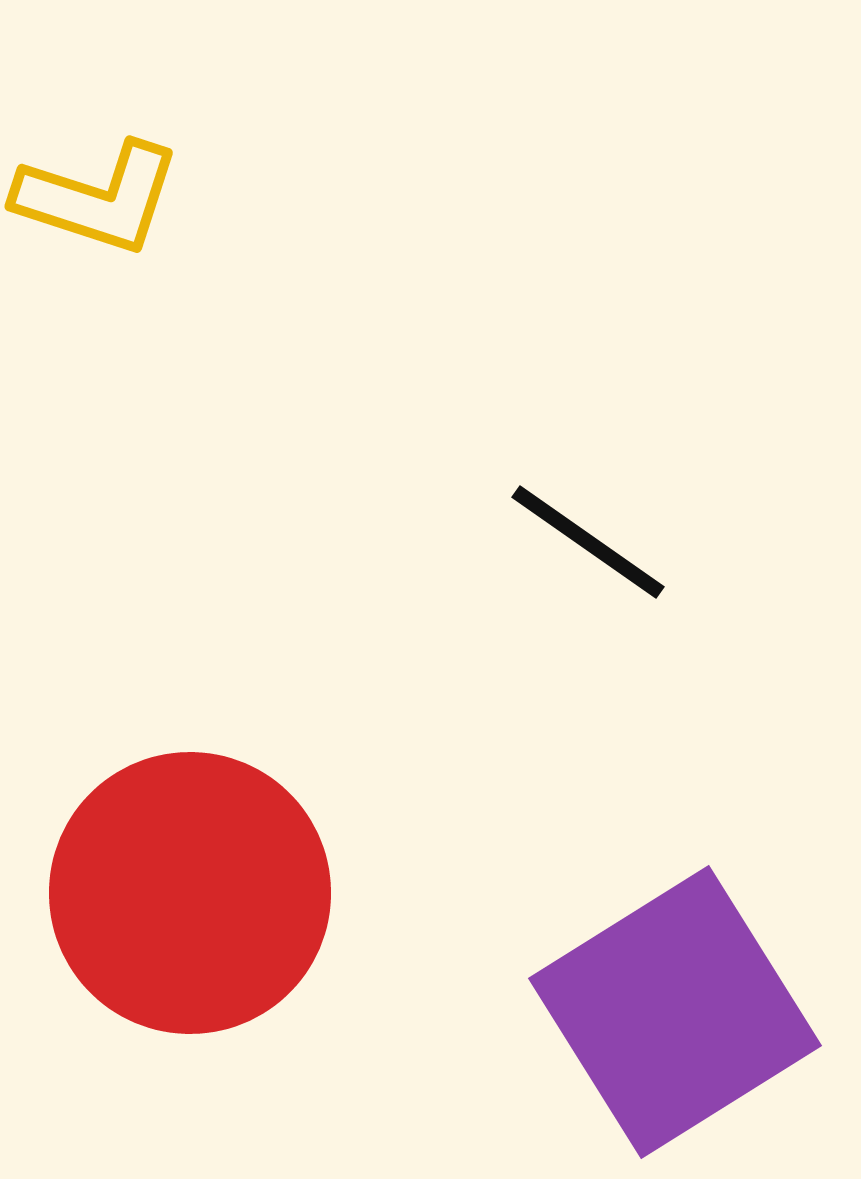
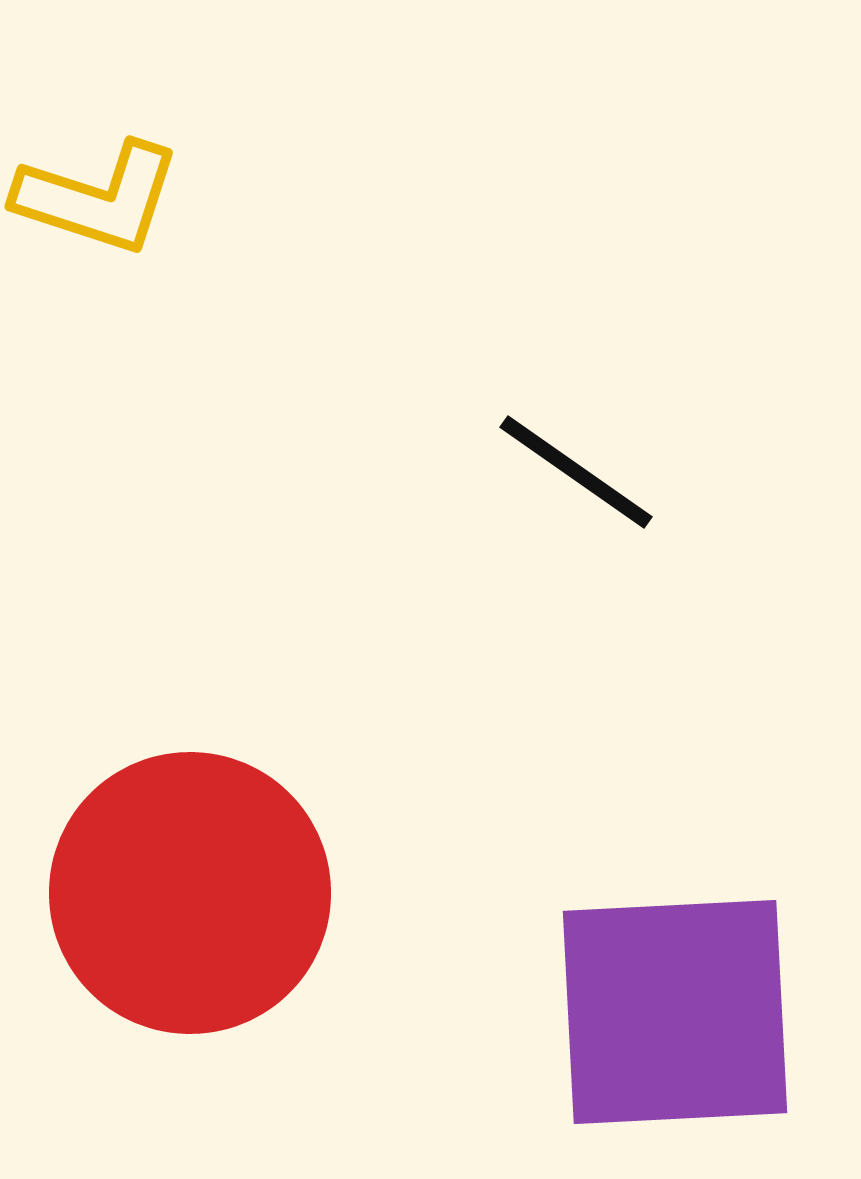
black line: moved 12 px left, 70 px up
purple square: rotated 29 degrees clockwise
